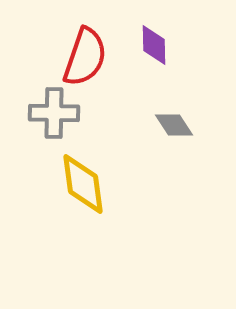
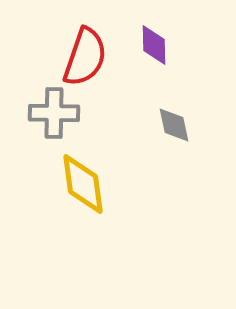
gray diamond: rotated 21 degrees clockwise
